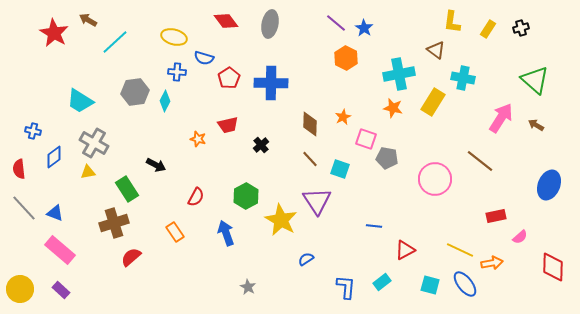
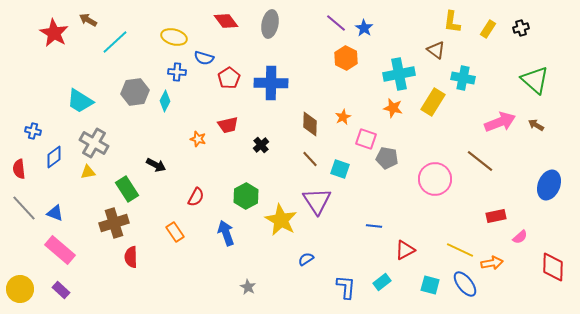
pink arrow at (501, 118): moved 1 px left, 4 px down; rotated 36 degrees clockwise
red semicircle at (131, 257): rotated 50 degrees counterclockwise
